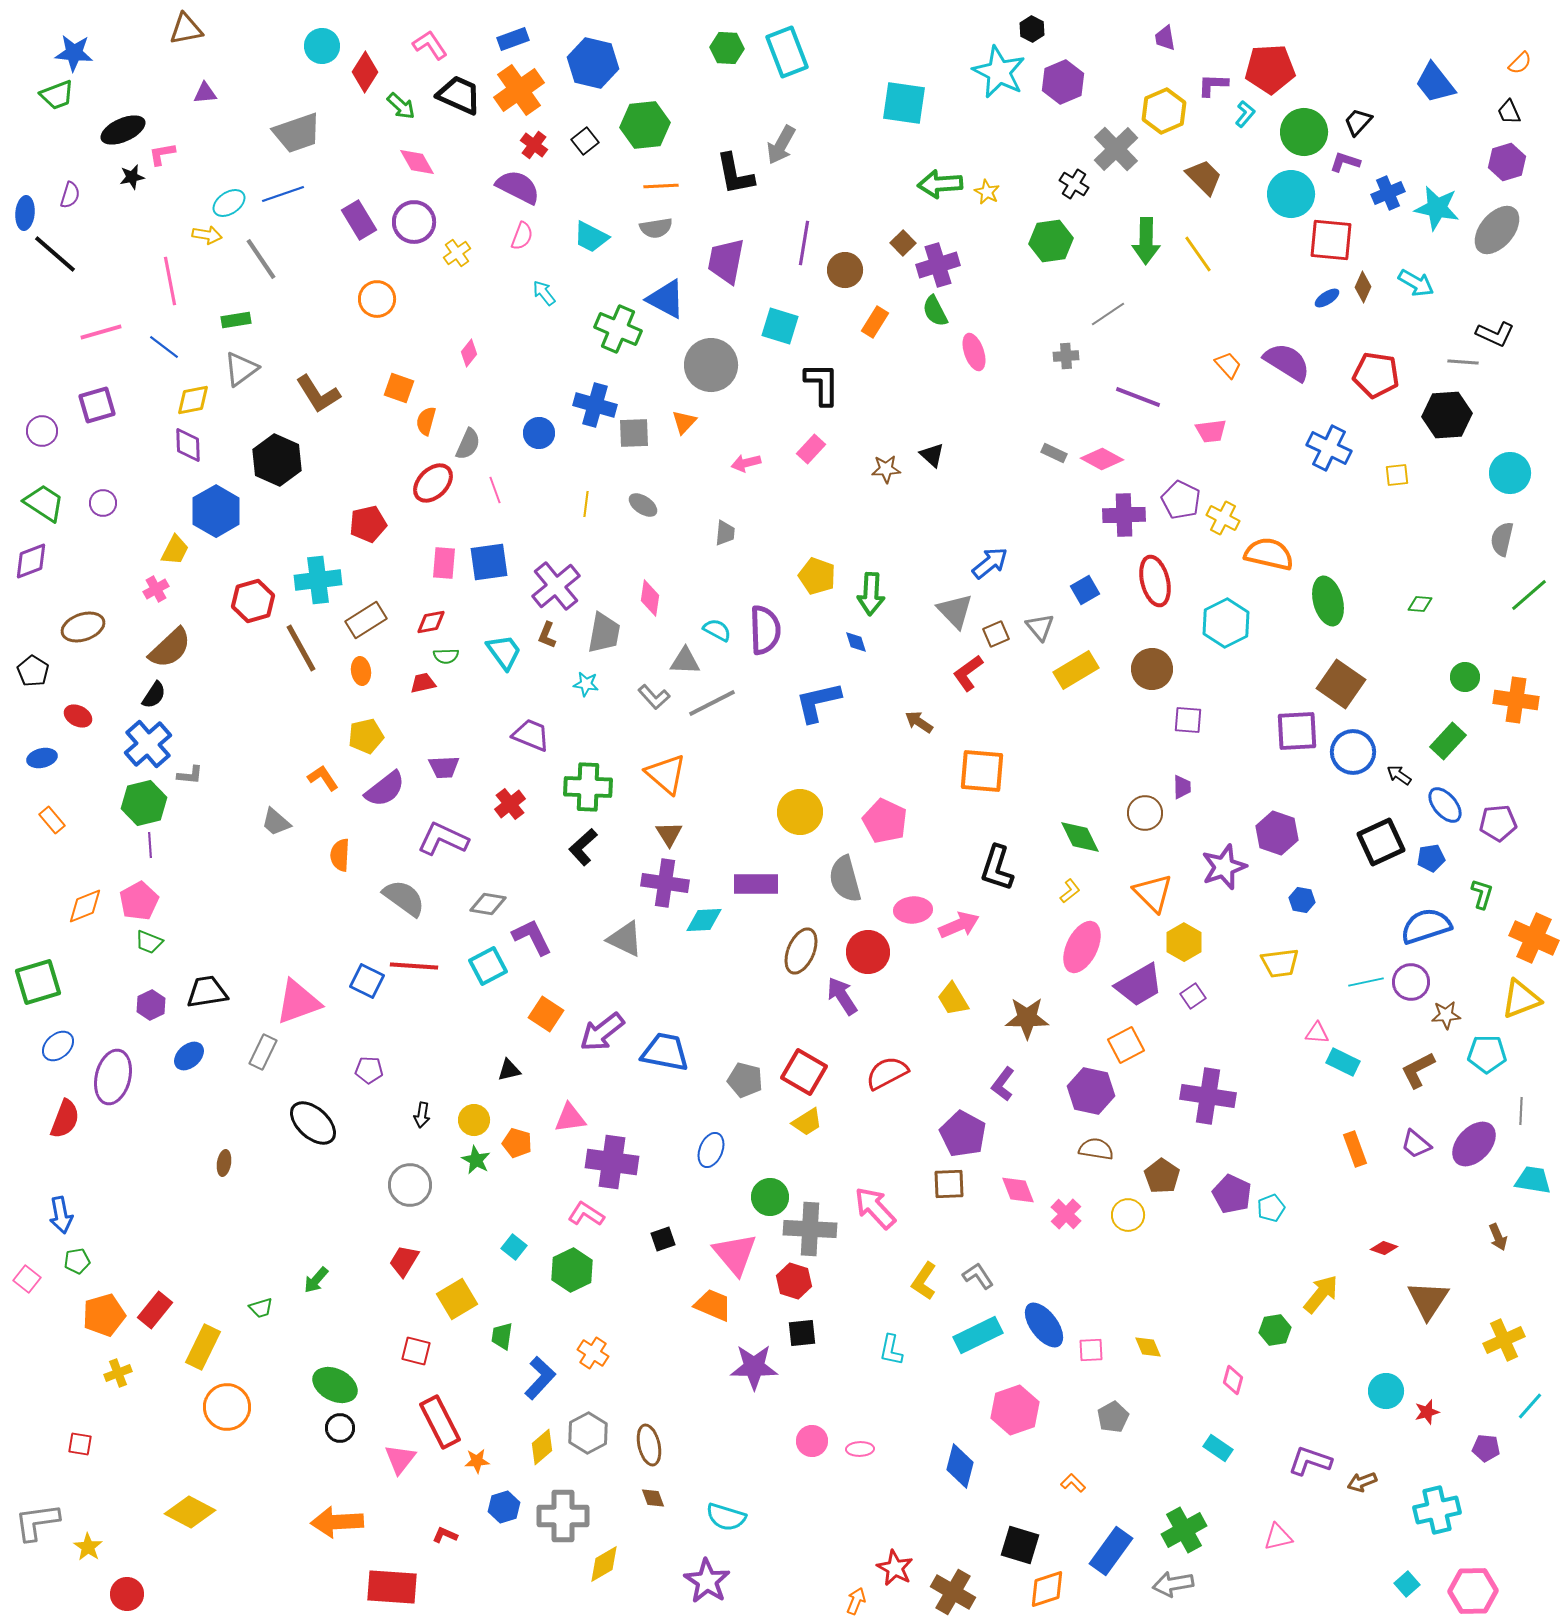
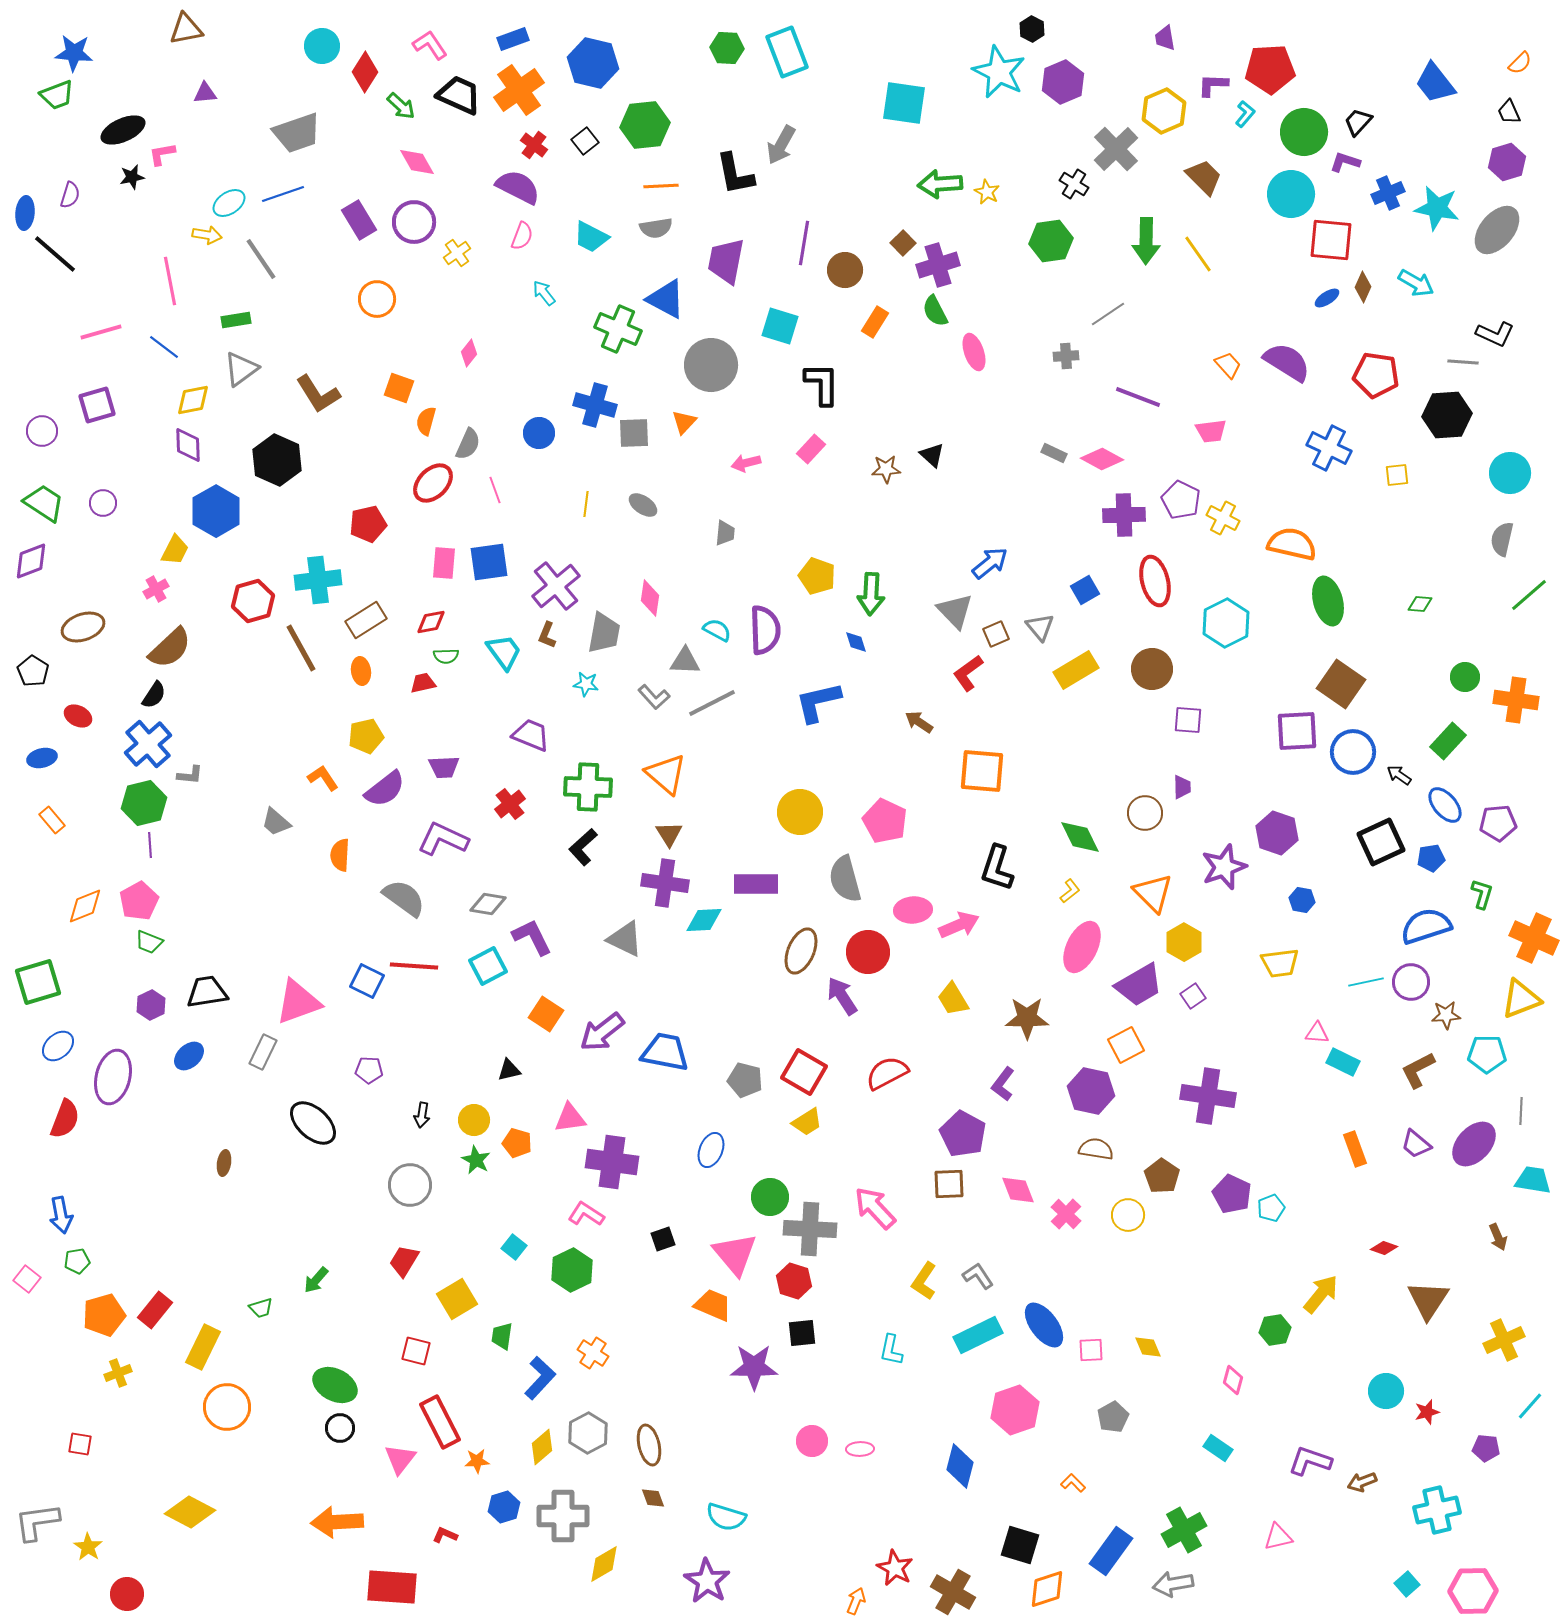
orange semicircle at (1269, 554): moved 23 px right, 10 px up
